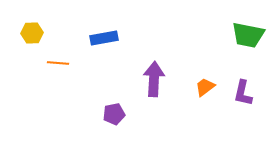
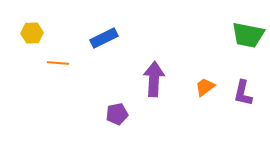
blue rectangle: rotated 16 degrees counterclockwise
purple pentagon: moved 3 px right
